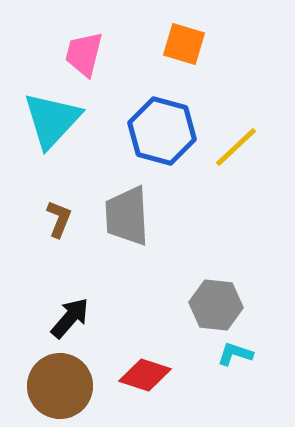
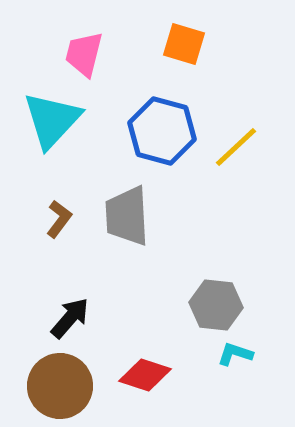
brown L-shape: rotated 15 degrees clockwise
